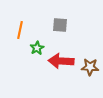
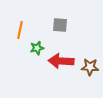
green star: rotated 16 degrees clockwise
